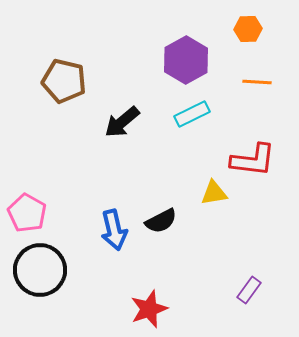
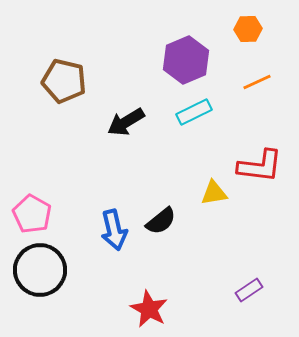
purple hexagon: rotated 6 degrees clockwise
orange line: rotated 28 degrees counterclockwise
cyan rectangle: moved 2 px right, 2 px up
black arrow: moved 4 px right; rotated 9 degrees clockwise
red L-shape: moved 7 px right, 6 px down
pink pentagon: moved 5 px right, 1 px down
black semicircle: rotated 12 degrees counterclockwise
purple rectangle: rotated 20 degrees clockwise
red star: rotated 24 degrees counterclockwise
